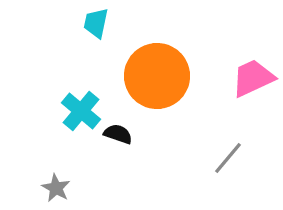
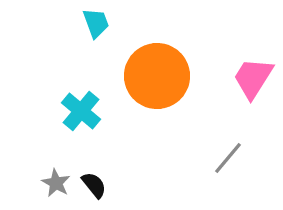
cyan trapezoid: rotated 148 degrees clockwise
pink trapezoid: rotated 33 degrees counterclockwise
black semicircle: moved 24 px left, 51 px down; rotated 32 degrees clockwise
gray star: moved 5 px up
